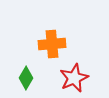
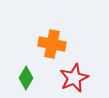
orange cross: rotated 16 degrees clockwise
